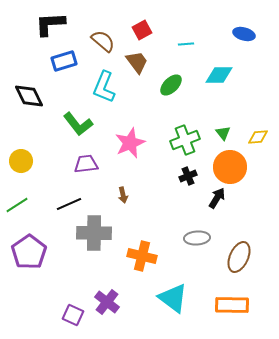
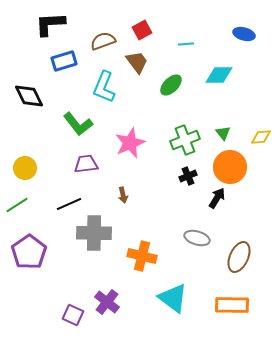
brown semicircle: rotated 60 degrees counterclockwise
yellow diamond: moved 3 px right
yellow circle: moved 4 px right, 7 px down
gray ellipse: rotated 20 degrees clockwise
